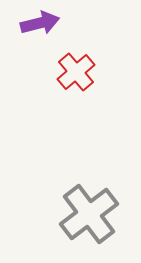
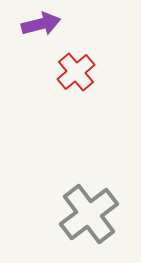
purple arrow: moved 1 px right, 1 px down
